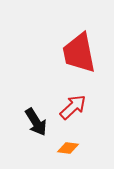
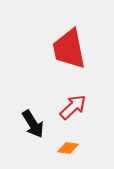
red trapezoid: moved 10 px left, 4 px up
black arrow: moved 3 px left, 2 px down
